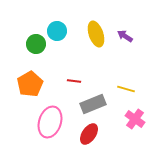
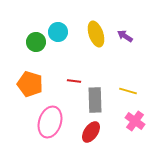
cyan circle: moved 1 px right, 1 px down
green circle: moved 2 px up
orange pentagon: rotated 25 degrees counterclockwise
yellow line: moved 2 px right, 2 px down
gray rectangle: moved 2 px right, 4 px up; rotated 70 degrees counterclockwise
pink cross: moved 2 px down
red ellipse: moved 2 px right, 2 px up
